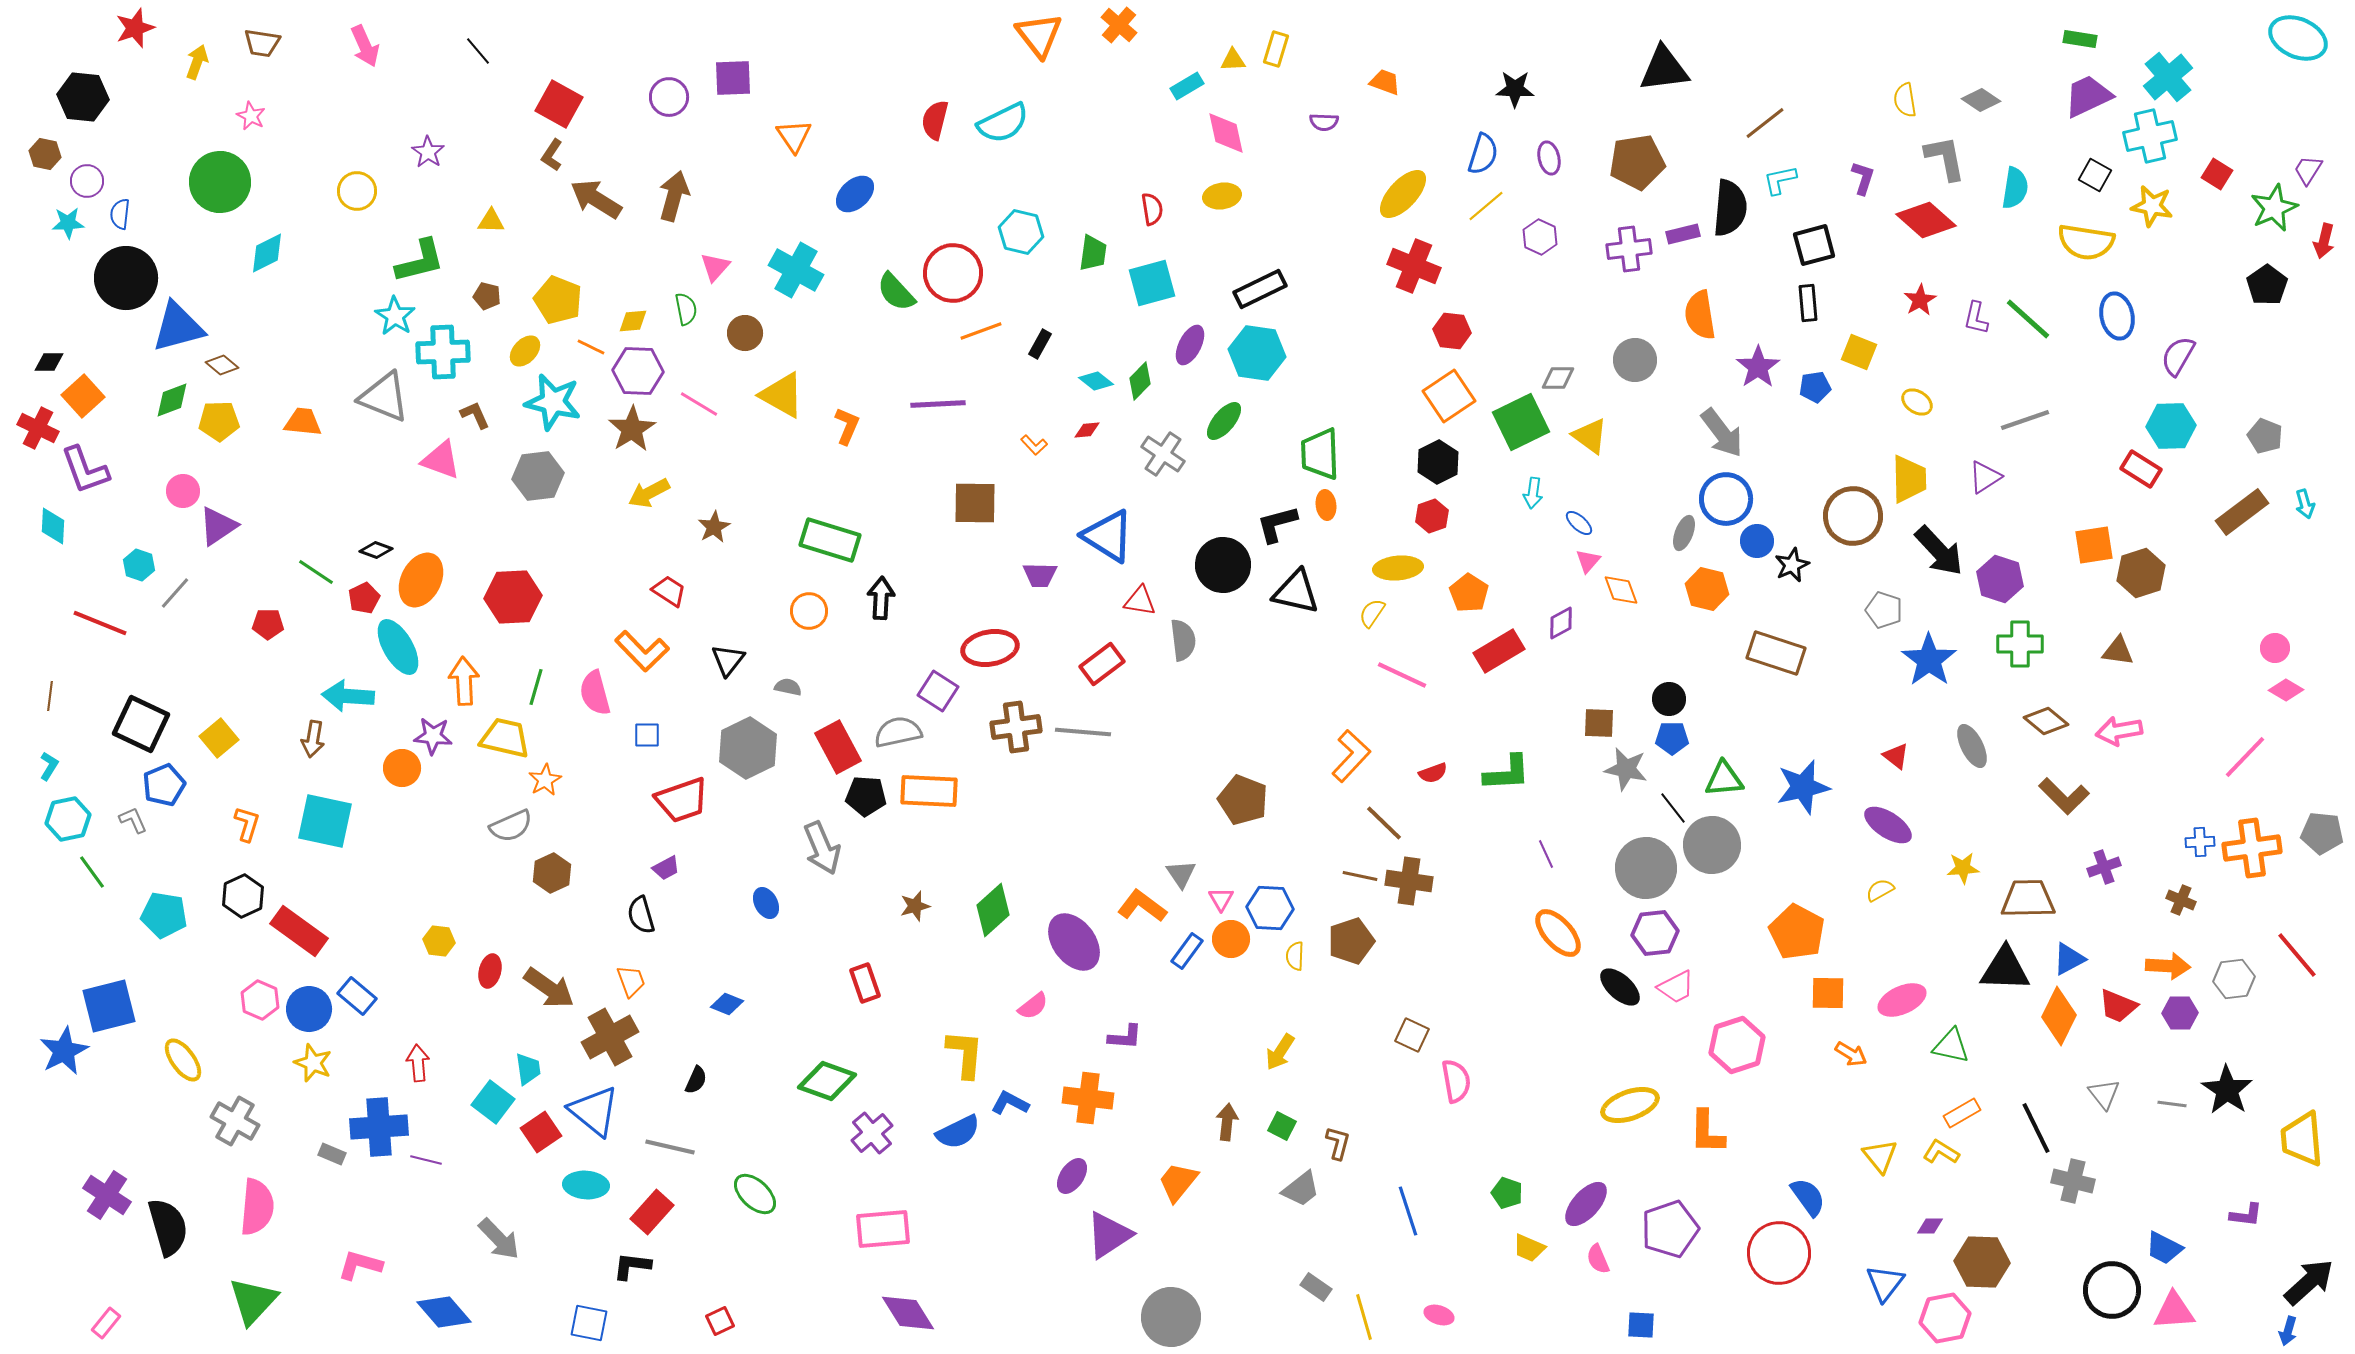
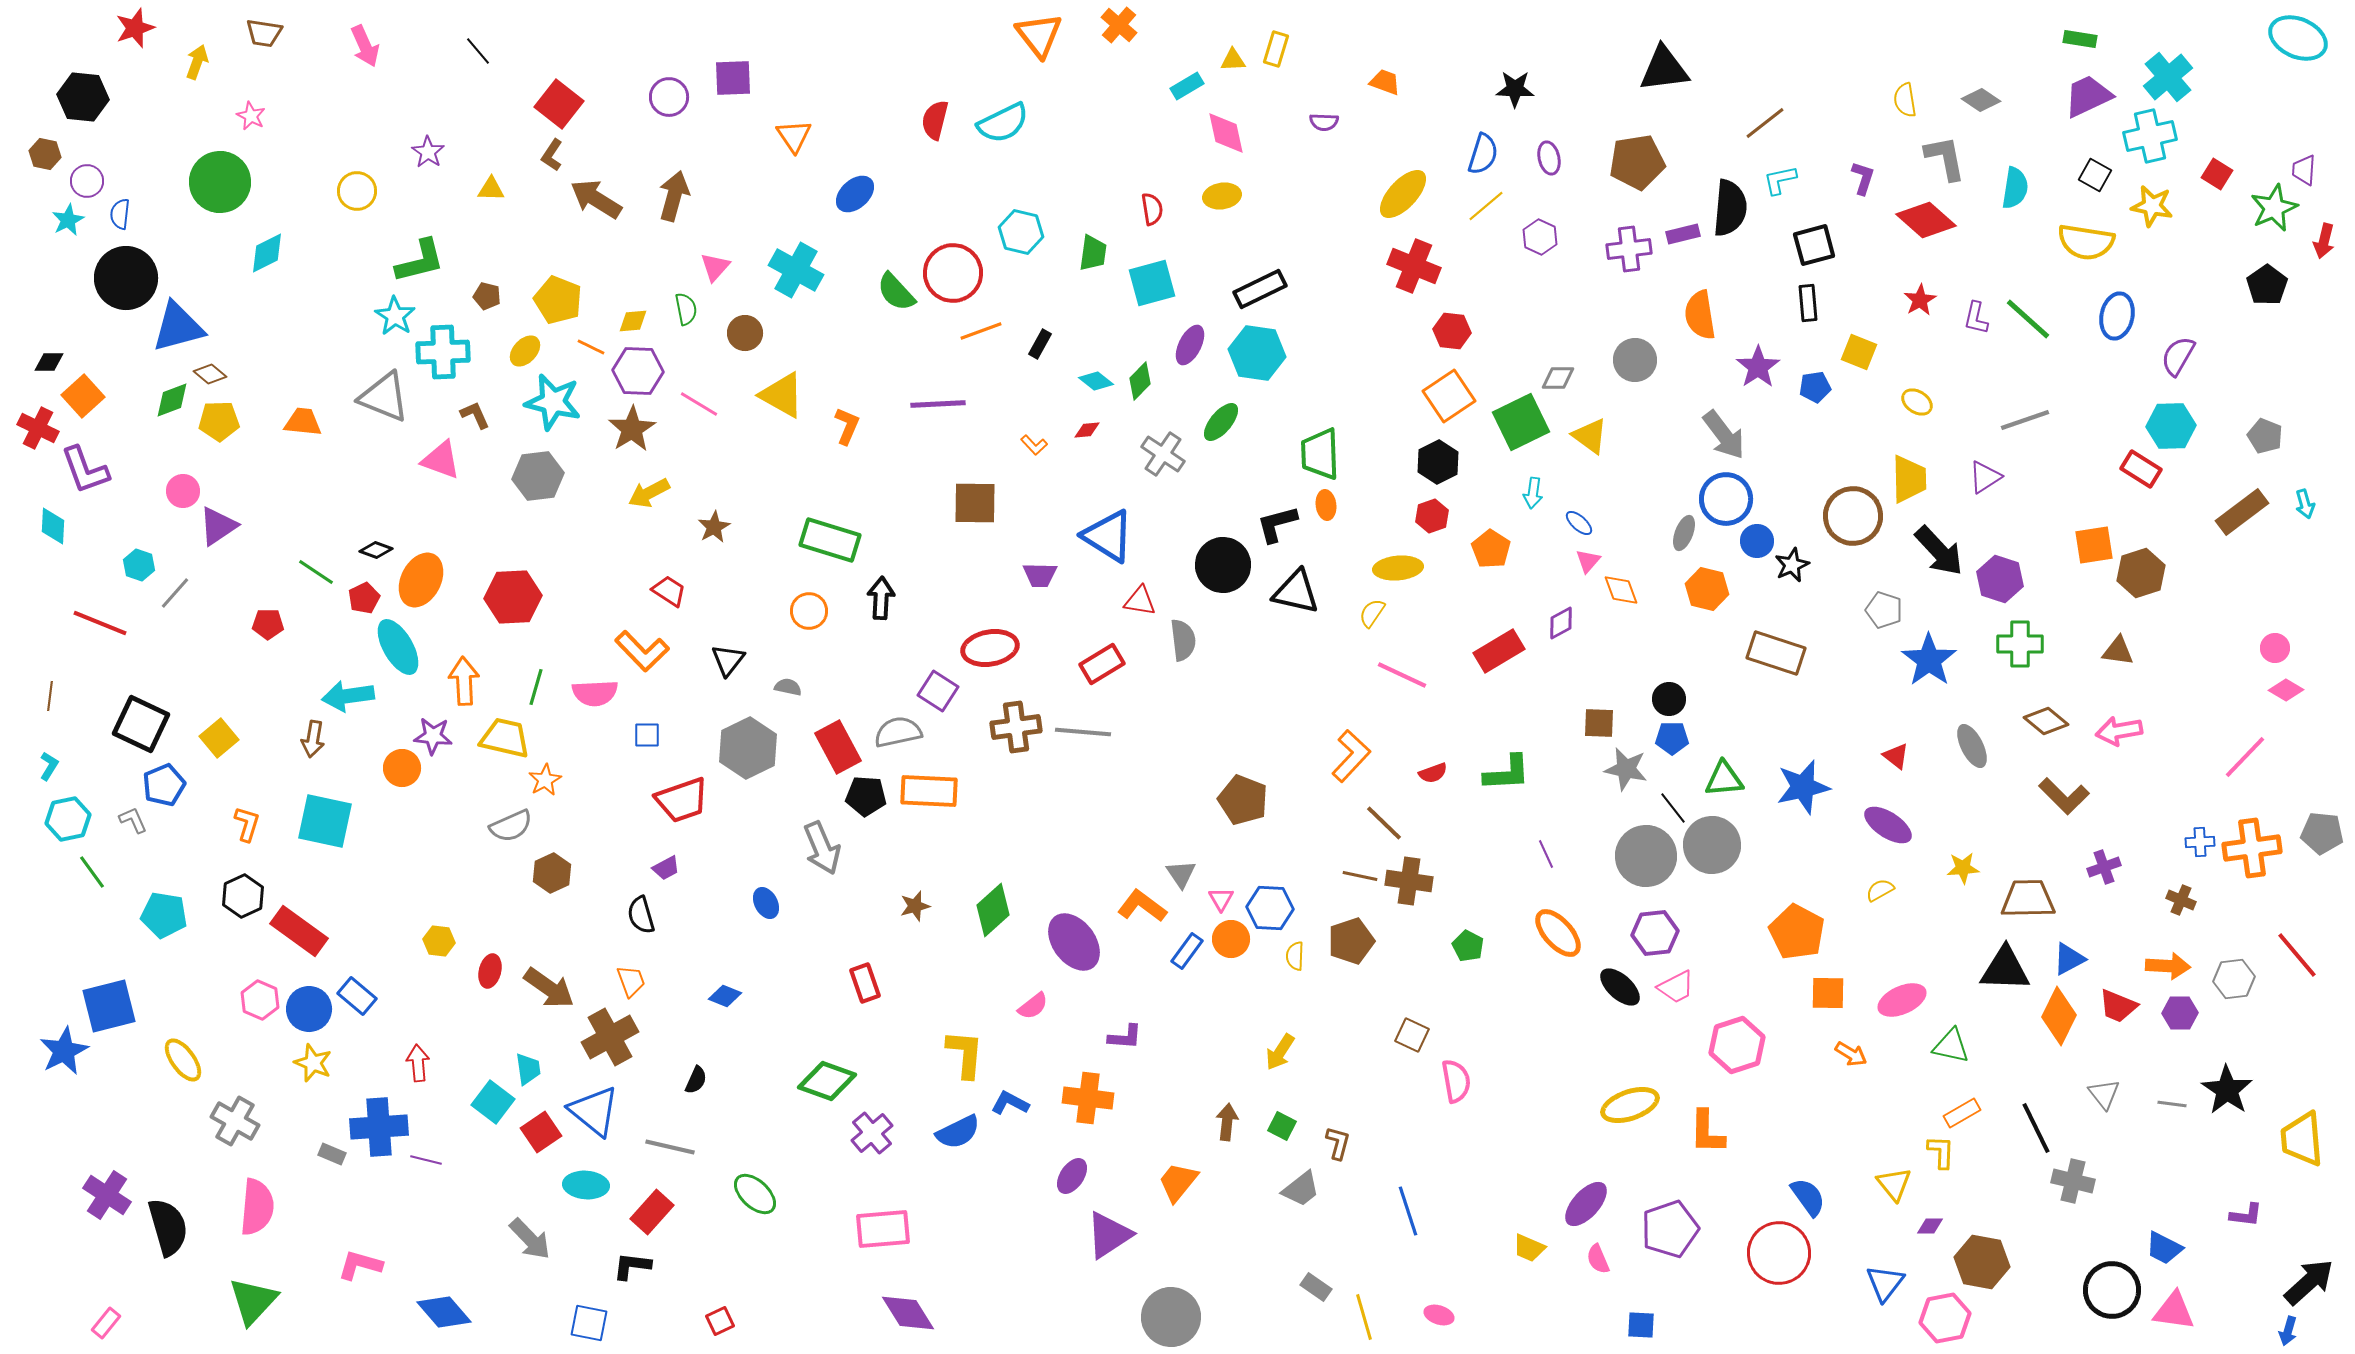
brown trapezoid at (262, 43): moved 2 px right, 10 px up
red square at (559, 104): rotated 9 degrees clockwise
purple trapezoid at (2308, 170): moved 4 px left; rotated 28 degrees counterclockwise
yellow triangle at (491, 221): moved 32 px up
cyan star at (68, 223): moved 3 px up; rotated 24 degrees counterclockwise
blue ellipse at (2117, 316): rotated 24 degrees clockwise
brown diamond at (222, 365): moved 12 px left, 9 px down
green ellipse at (1224, 421): moved 3 px left, 1 px down
gray arrow at (1722, 433): moved 2 px right, 2 px down
orange pentagon at (1469, 593): moved 22 px right, 44 px up
red rectangle at (1102, 664): rotated 6 degrees clockwise
pink semicircle at (595, 693): rotated 78 degrees counterclockwise
cyan arrow at (348, 696): rotated 12 degrees counterclockwise
gray circle at (1646, 868): moved 12 px up
blue diamond at (727, 1004): moved 2 px left, 8 px up
yellow L-shape at (1941, 1152): rotated 60 degrees clockwise
yellow triangle at (1880, 1156): moved 14 px right, 28 px down
green pentagon at (1507, 1193): moved 39 px left, 247 px up; rotated 8 degrees clockwise
gray arrow at (499, 1239): moved 31 px right
brown hexagon at (1982, 1262): rotated 8 degrees clockwise
pink triangle at (2174, 1311): rotated 12 degrees clockwise
